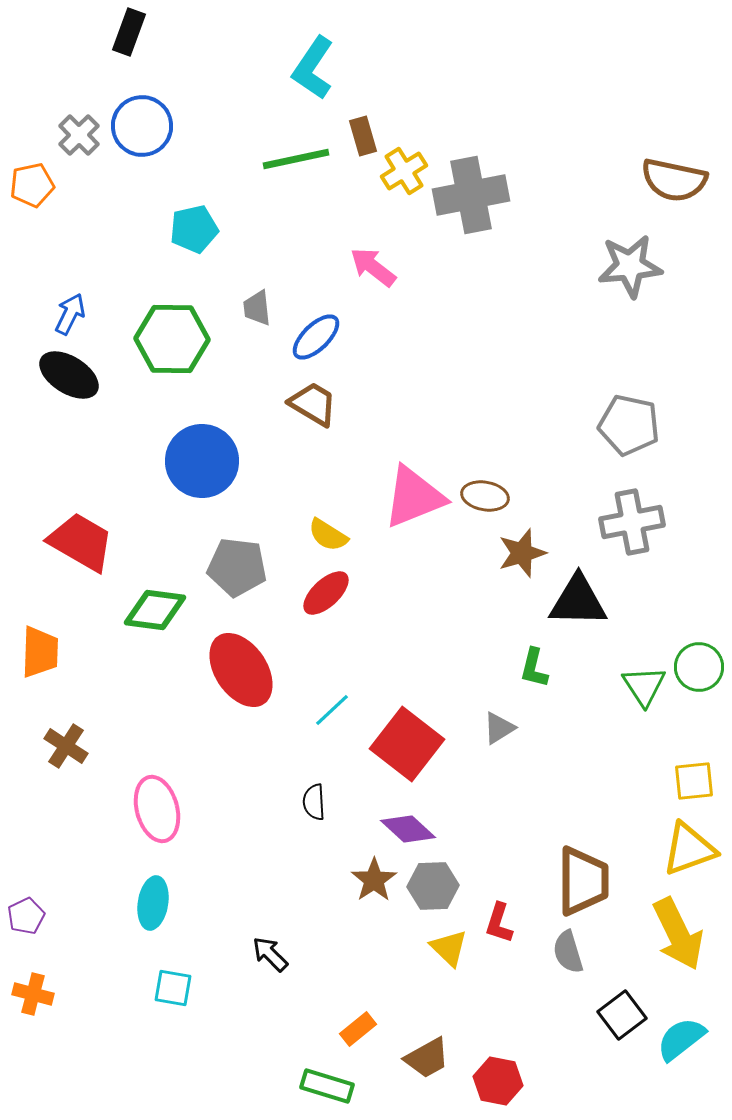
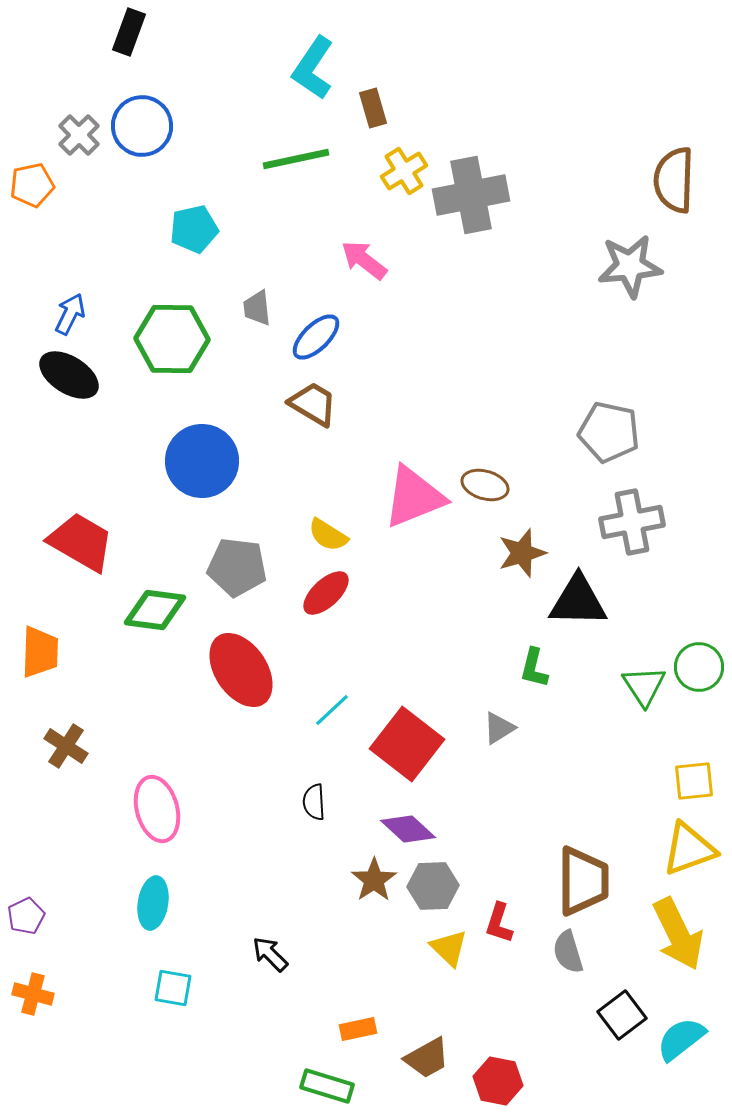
brown rectangle at (363, 136): moved 10 px right, 28 px up
brown semicircle at (674, 180): rotated 80 degrees clockwise
pink arrow at (373, 267): moved 9 px left, 7 px up
gray pentagon at (629, 425): moved 20 px left, 7 px down
brown ellipse at (485, 496): moved 11 px up; rotated 6 degrees clockwise
orange rectangle at (358, 1029): rotated 27 degrees clockwise
